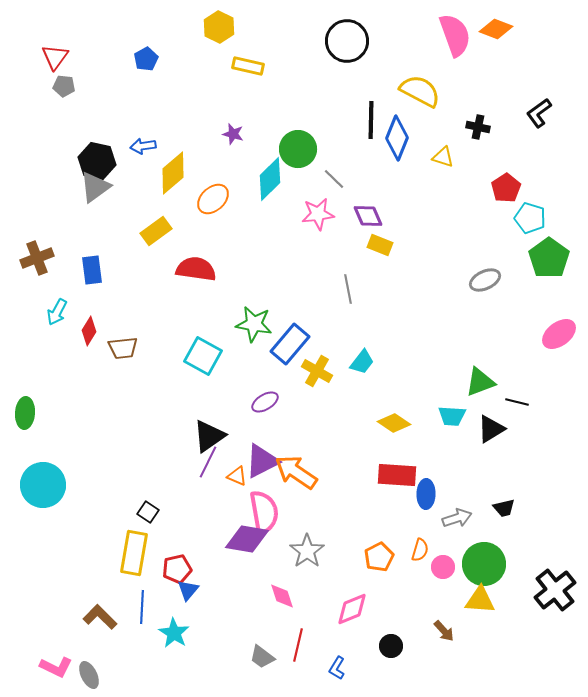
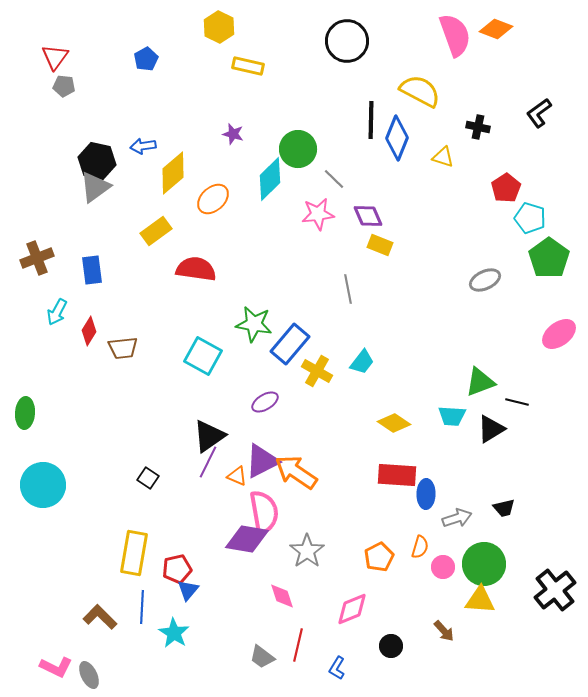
black square at (148, 512): moved 34 px up
orange semicircle at (420, 550): moved 3 px up
